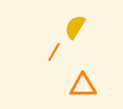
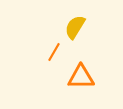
orange triangle: moved 2 px left, 9 px up
